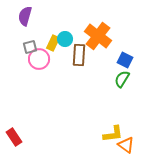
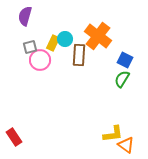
pink circle: moved 1 px right, 1 px down
